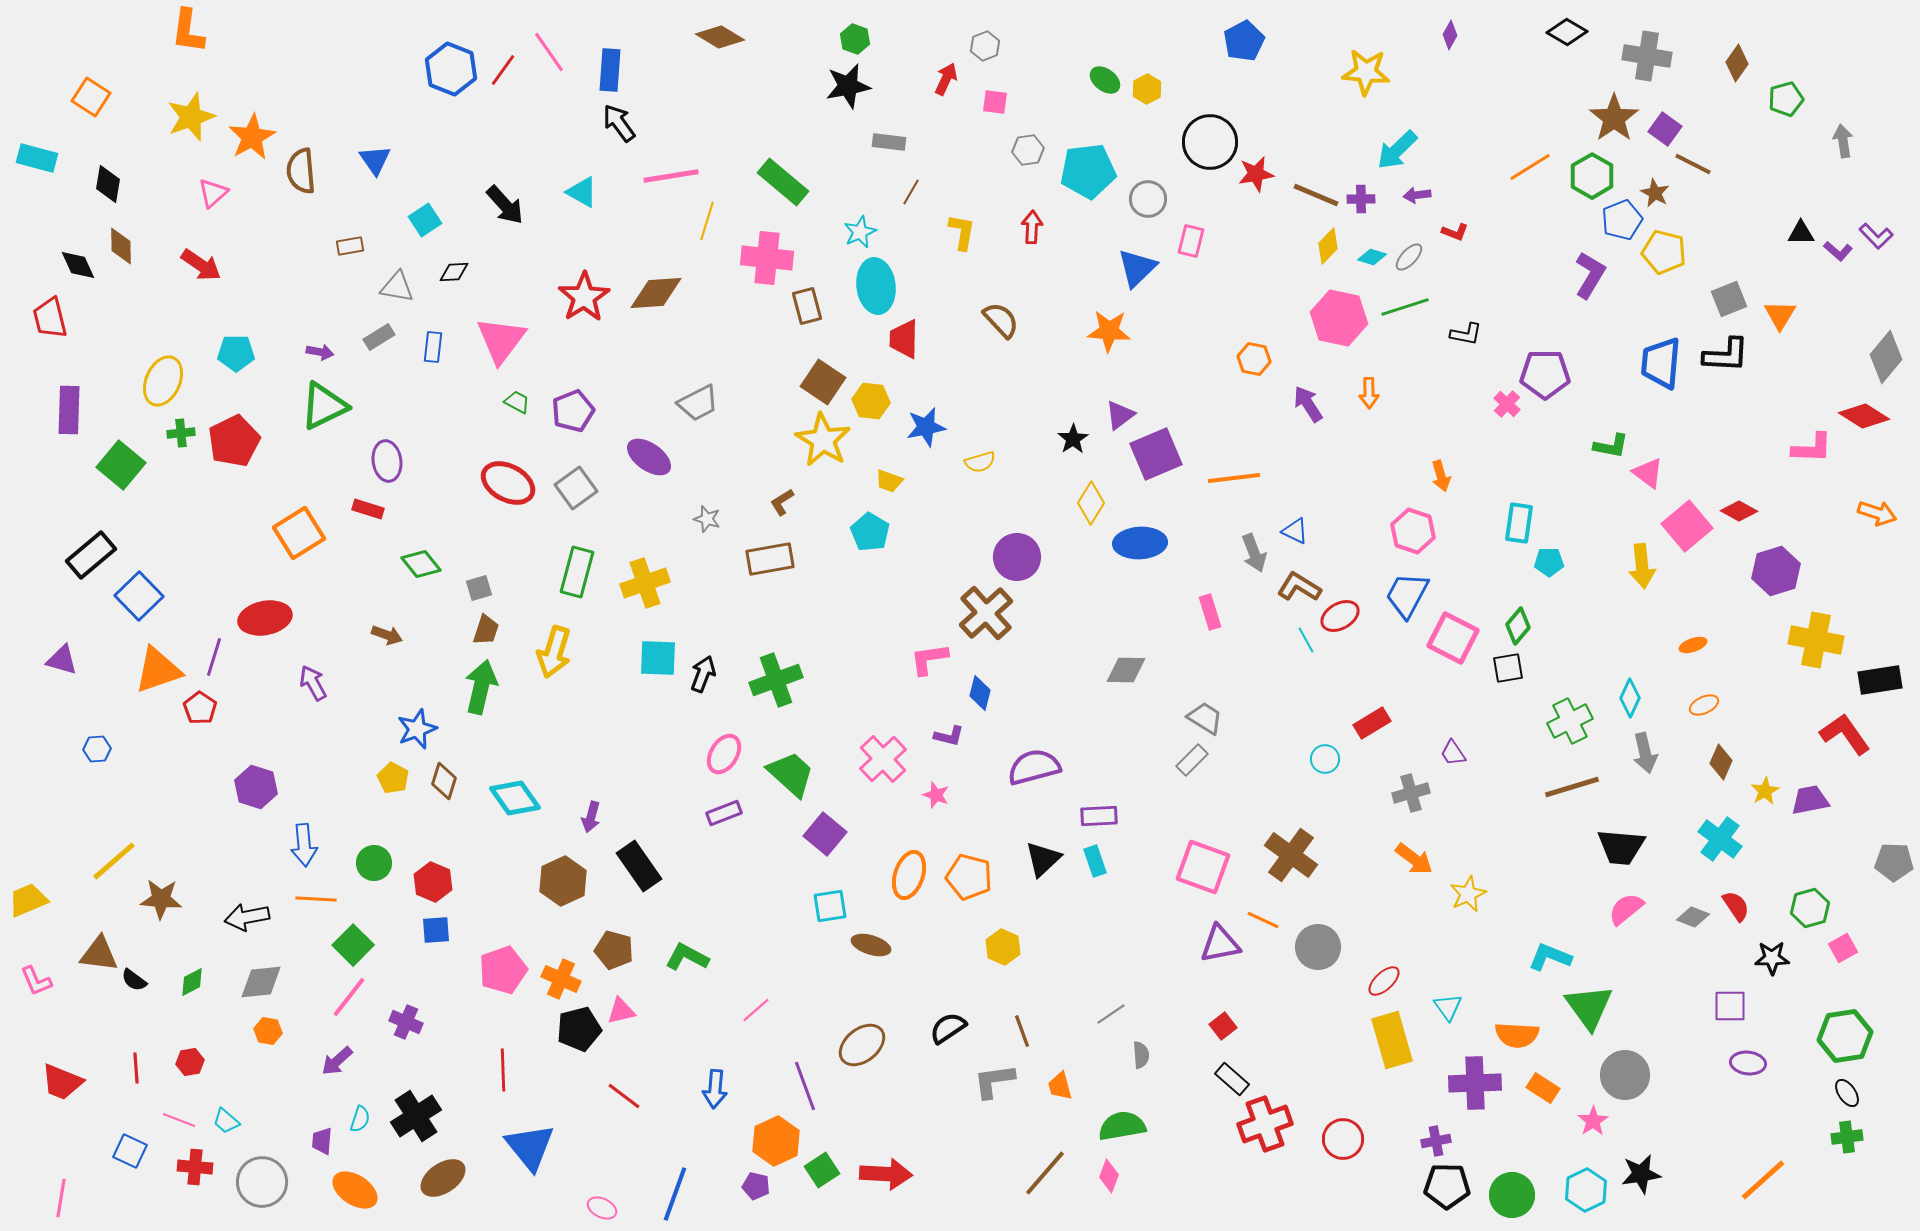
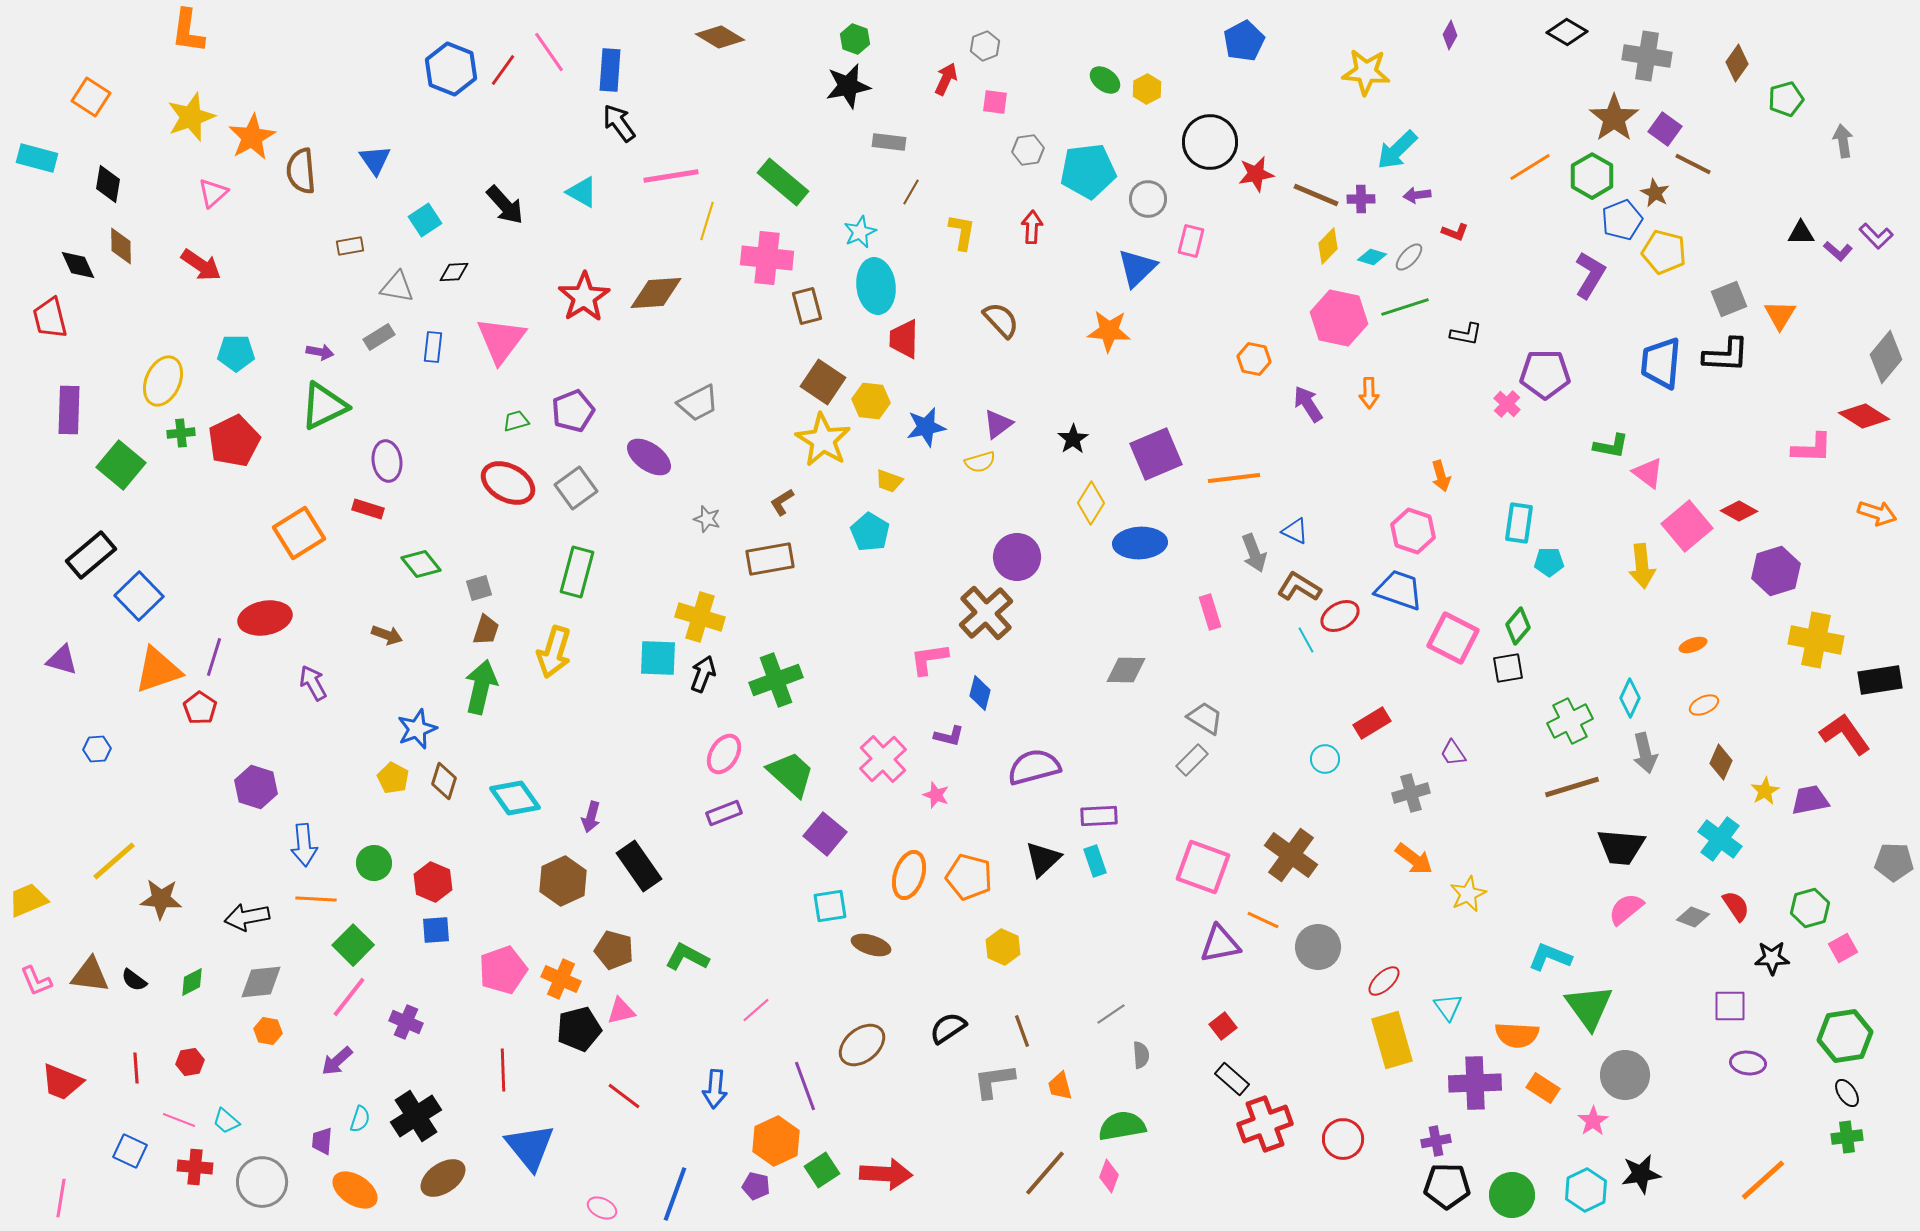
green trapezoid at (517, 402): moved 1 px left, 19 px down; rotated 44 degrees counterclockwise
purple triangle at (1120, 415): moved 122 px left, 9 px down
yellow cross at (645, 583): moved 55 px right, 34 px down; rotated 36 degrees clockwise
blue trapezoid at (1407, 595): moved 8 px left, 5 px up; rotated 81 degrees clockwise
brown triangle at (99, 954): moved 9 px left, 21 px down
